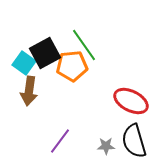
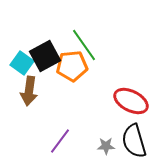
black square: moved 3 px down
cyan square: moved 2 px left
